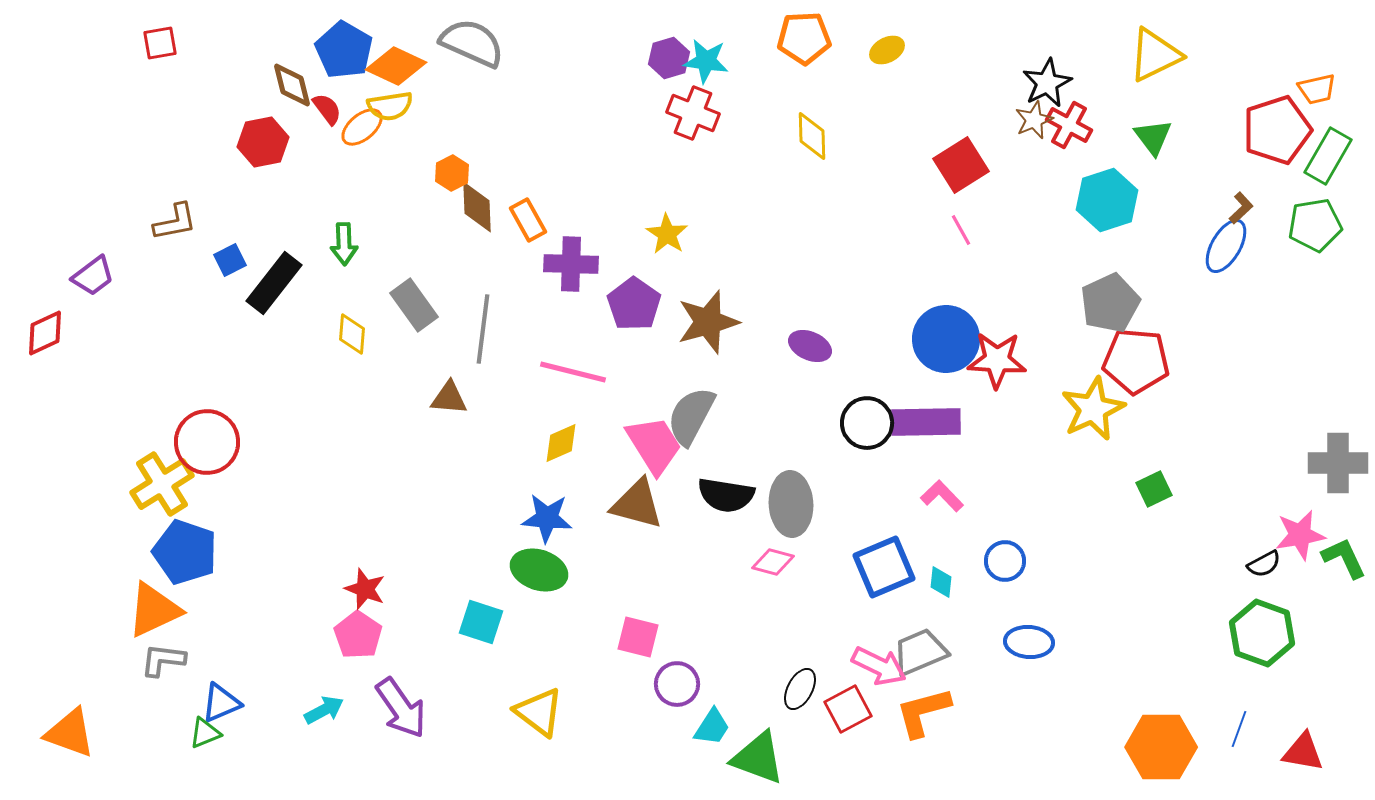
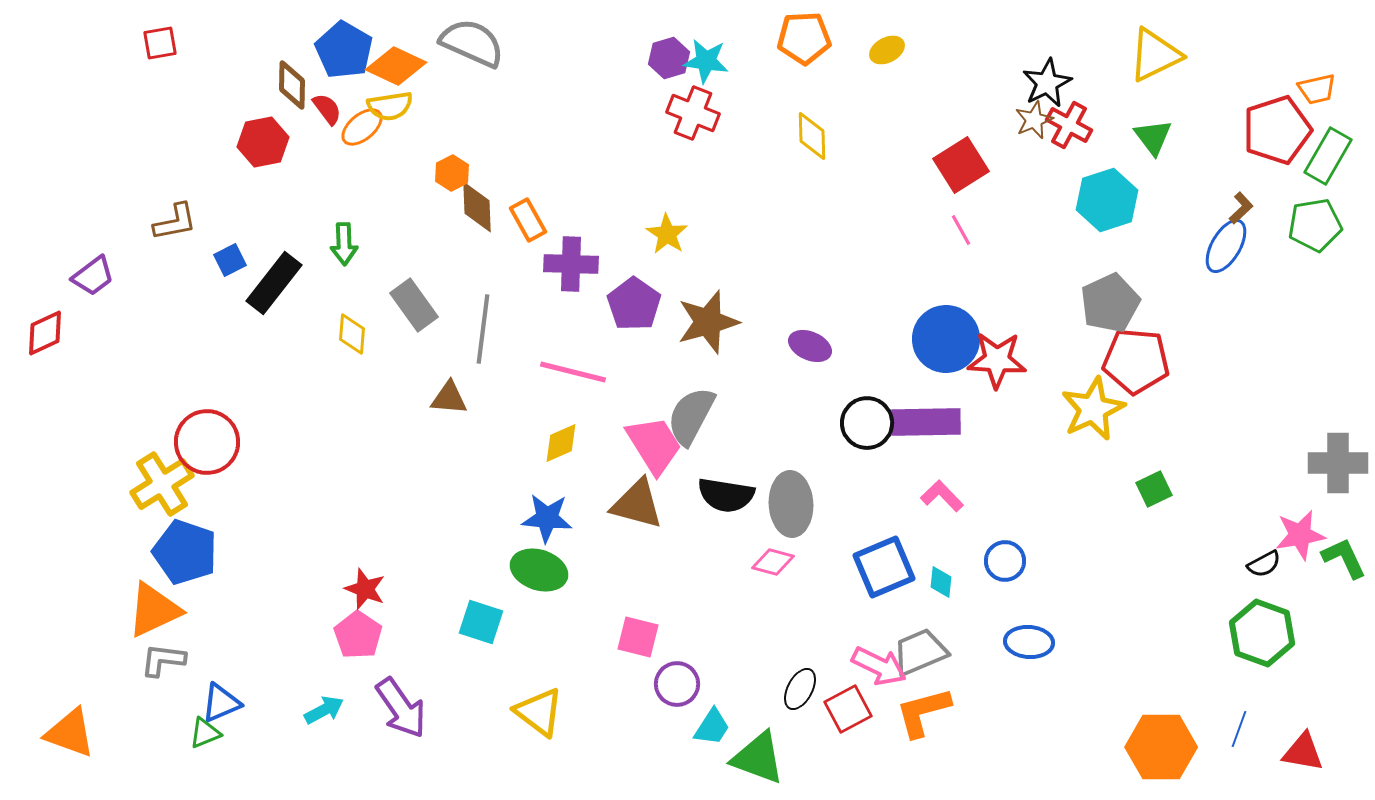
brown diamond at (292, 85): rotated 15 degrees clockwise
